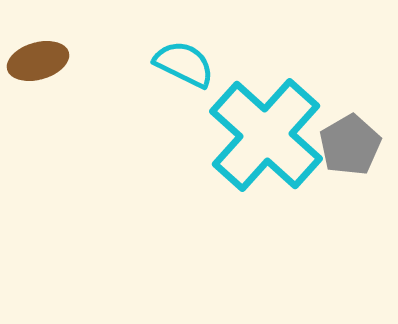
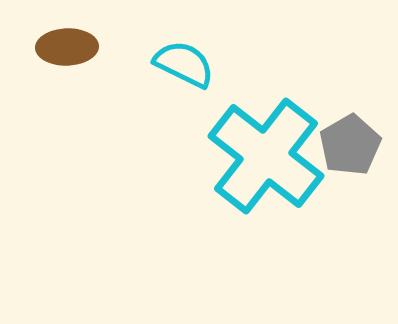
brown ellipse: moved 29 px right, 14 px up; rotated 14 degrees clockwise
cyan cross: moved 21 px down; rotated 4 degrees counterclockwise
